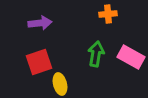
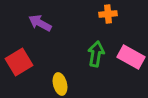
purple arrow: rotated 145 degrees counterclockwise
red square: moved 20 px left; rotated 12 degrees counterclockwise
